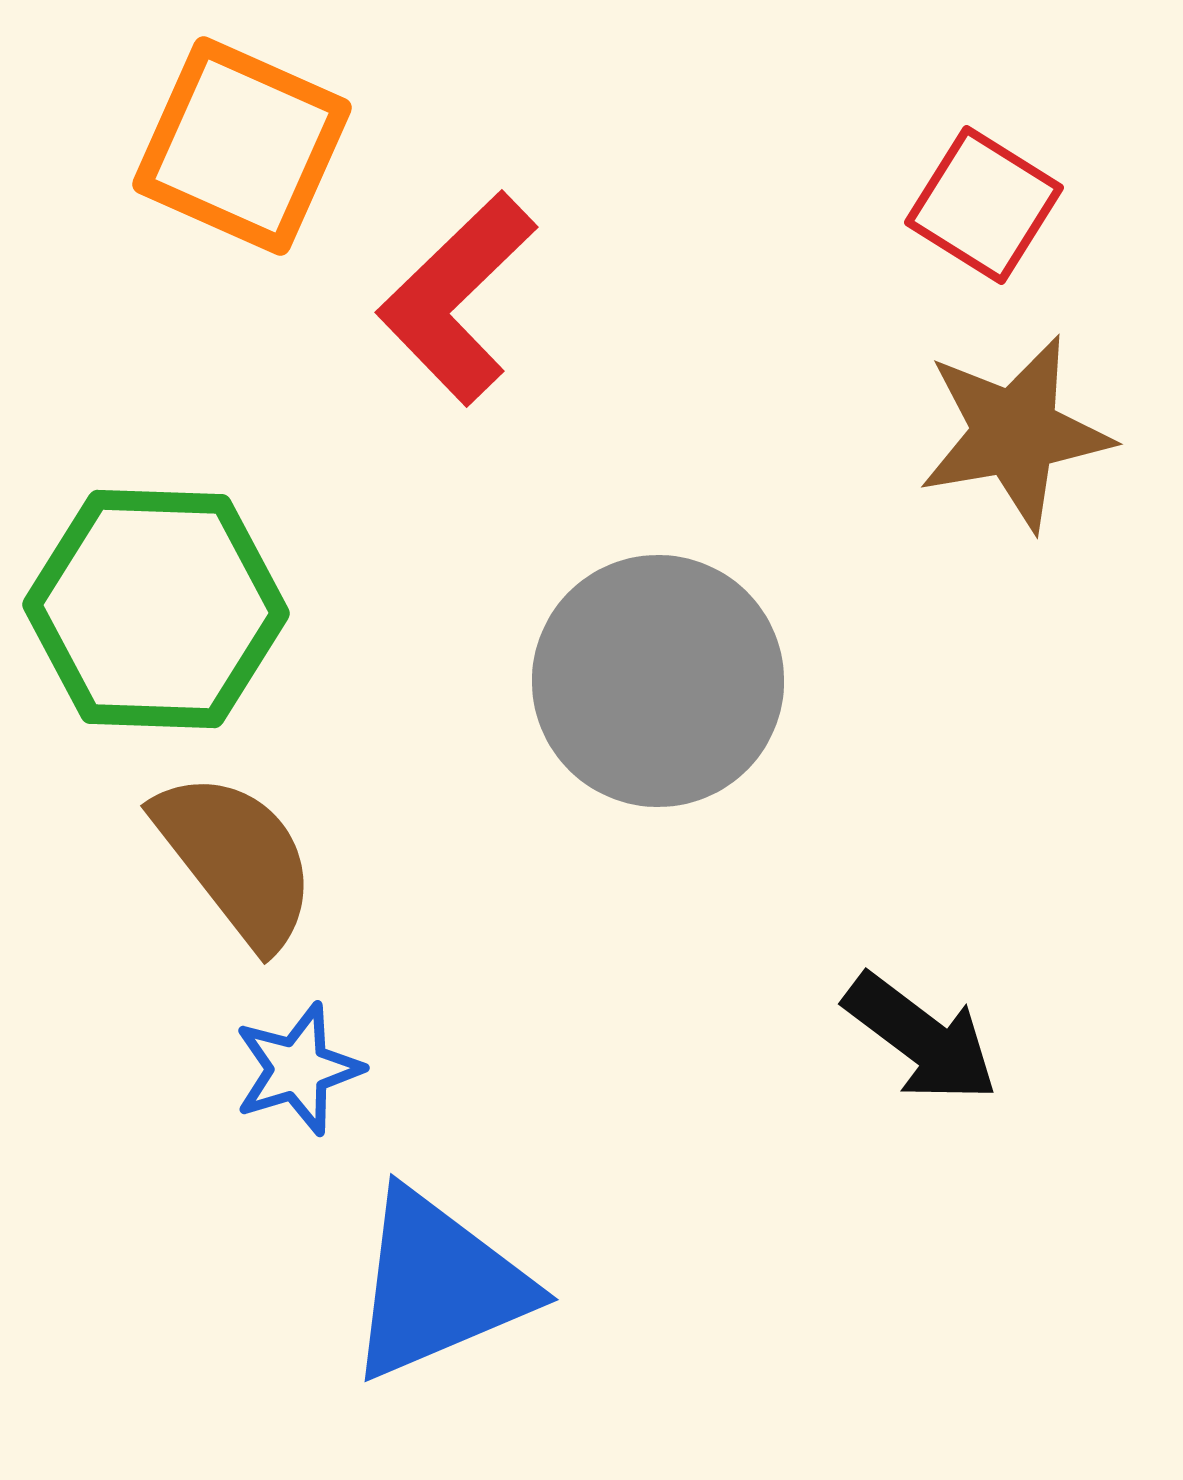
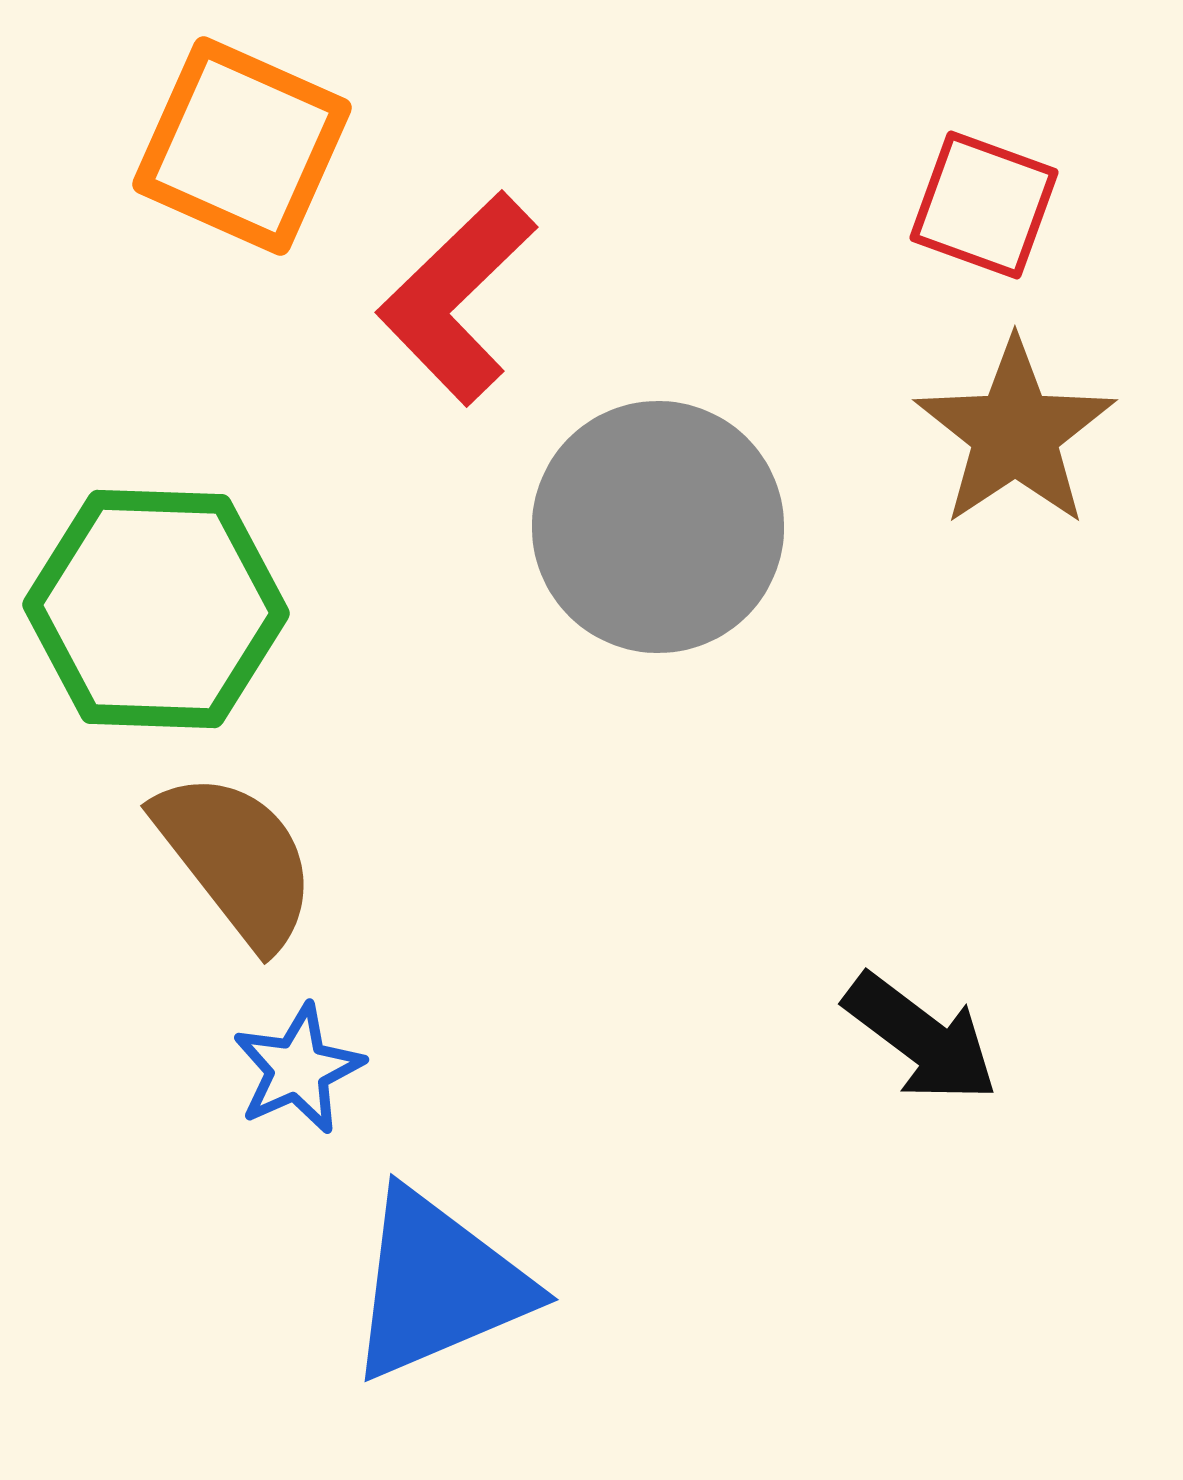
red square: rotated 12 degrees counterclockwise
brown star: rotated 24 degrees counterclockwise
gray circle: moved 154 px up
blue star: rotated 7 degrees counterclockwise
